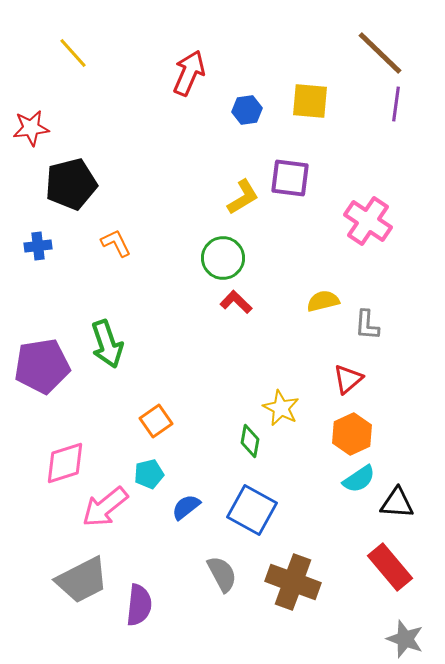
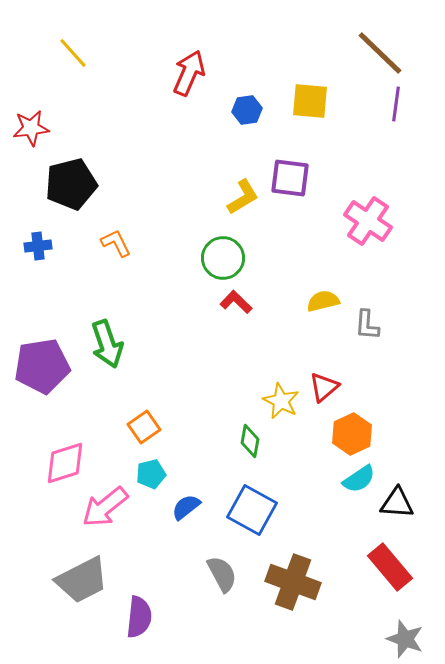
red triangle: moved 24 px left, 8 px down
yellow star: moved 7 px up
orange square: moved 12 px left, 6 px down
cyan pentagon: moved 2 px right
purple semicircle: moved 12 px down
